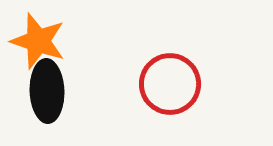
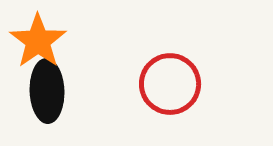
orange star: rotated 18 degrees clockwise
